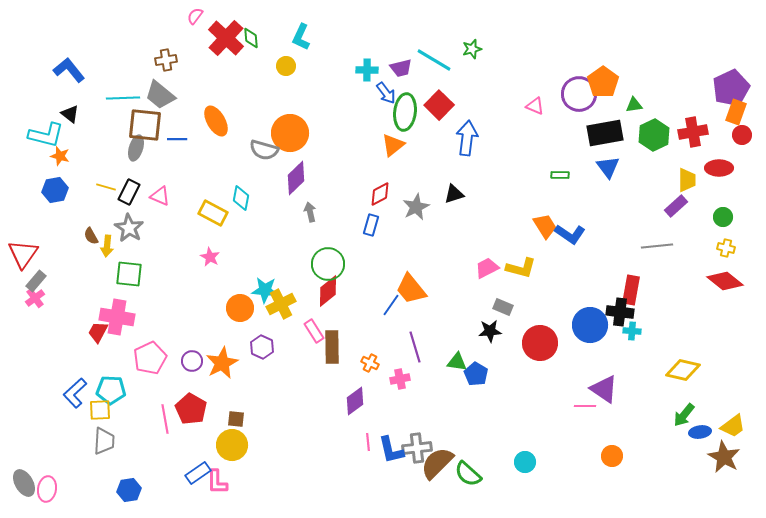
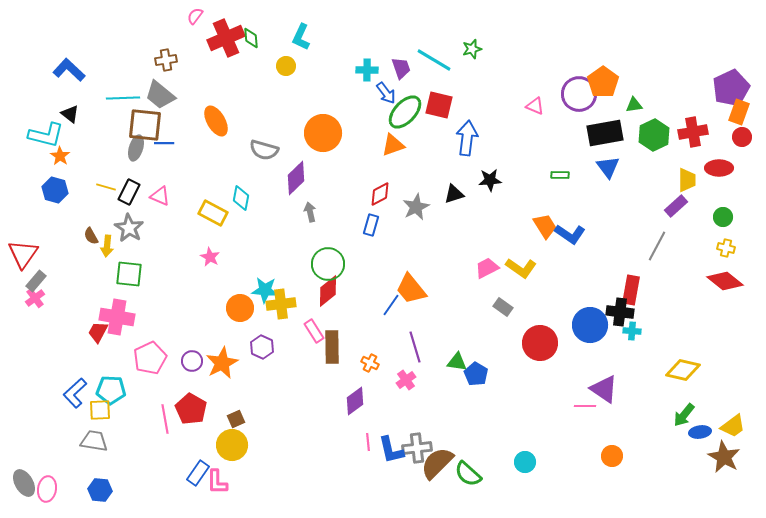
red cross at (226, 38): rotated 24 degrees clockwise
purple trapezoid at (401, 68): rotated 95 degrees counterclockwise
blue L-shape at (69, 70): rotated 8 degrees counterclockwise
red square at (439, 105): rotated 32 degrees counterclockwise
green ellipse at (405, 112): rotated 36 degrees clockwise
orange rectangle at (736, 112): moved 3 px right
orange circle at (290, 133): moved 33 px right
red circle at (742, 135): moved 2 px down
blue line at (177, 139): moved 13 px left, 4 px down
orange triangle at (393, 145): rotated 20 degrees clockwise
orange star at (60, 156): rotated 18 degrees clockwise
blue hexagon at (55, 190): rotated 25 degrees clockwise
gray line at (657, 246): rotated 56 degrees counterclockwise
yellow L-shape at (521, 268): rotated 20 degrees clockwise
yellow cross at (281, 304): rotated 20 degrees clockwise
gray rectangle at (503, 307): rotated 12 degrees clockwise
black star at (490, 331): moved 151 px up
pink cross at (400, 379): moved 6 px right, 1 px down; rotated 24 degrees counterclockwise
brown square at (236, 419): rotated 30 degrees counterclockwise
gray trapezoid at (104, 441): moved 10 px left; rotated 84 degrees counterclockwise
blue rectangle at (198, 473): rotated 20 degrees counterclockwise
blue hexagon at (129, 490): moved 29 px left; rotated 15 degrees clockwise
